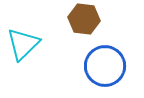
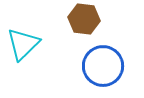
blue circle: moved 2 px left
